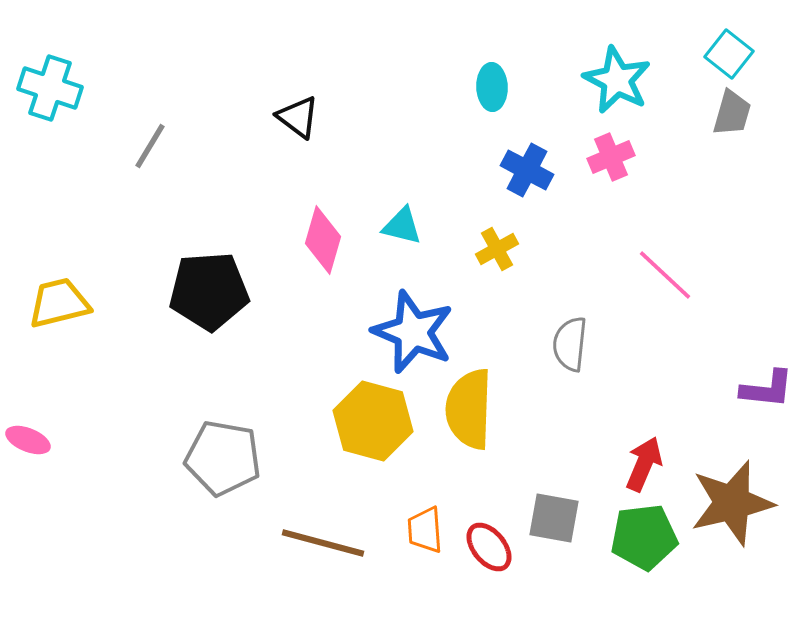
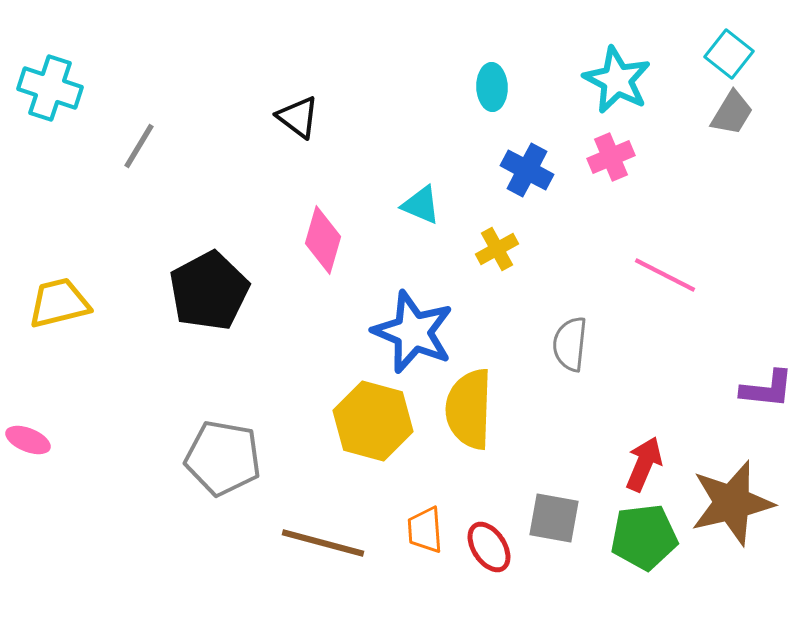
gray trapezoid: rotated 15 degrees clockwise
gray line: moved 11 px left
cyan triangle: moved 19 px right, 21 px up; rotated 9 degrees clockwise
pink line: rotated 16 degrees counterclockwise
black pentagon: rotated 24 degrees counterclockwise
red ellipse: rotated 6 degrees clockwise
